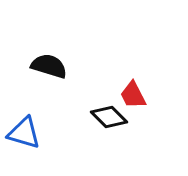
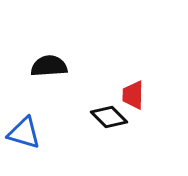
black semicircle: rotated 21 degrees counterclockwise
red trapezoid: rotated 28 degrees clockwise
